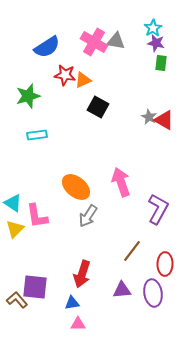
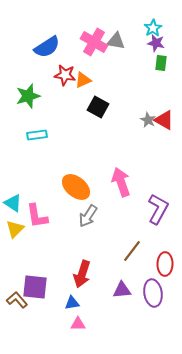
gray star: moved 1 px left, 3 px down
